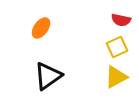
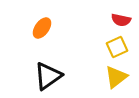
orange ellipse: moved 1 px right
yellow triangle: rotated 10 degrees counterclockwise
